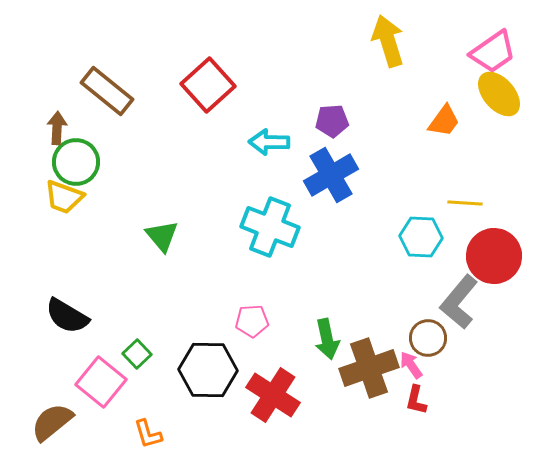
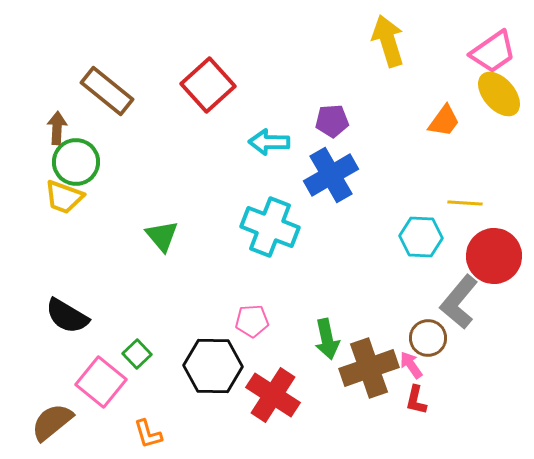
black hexagon: moved 5 px right, 4 px up
